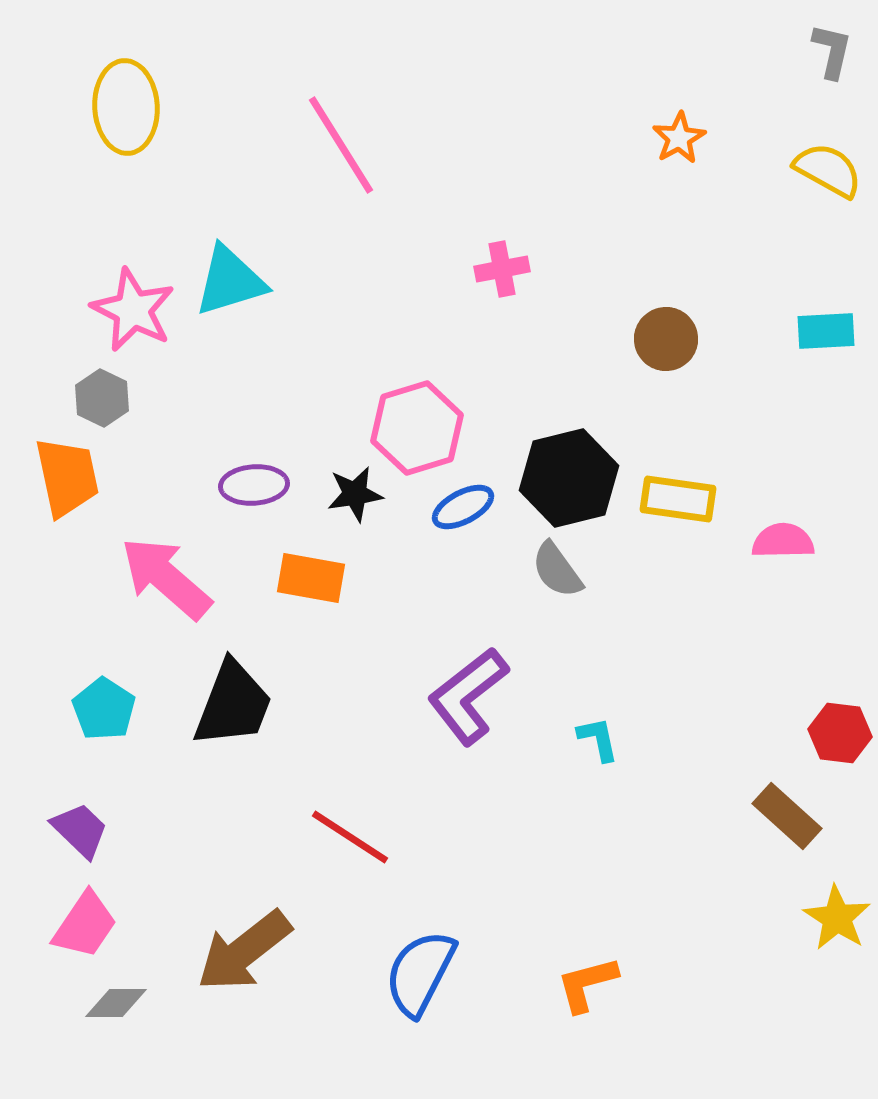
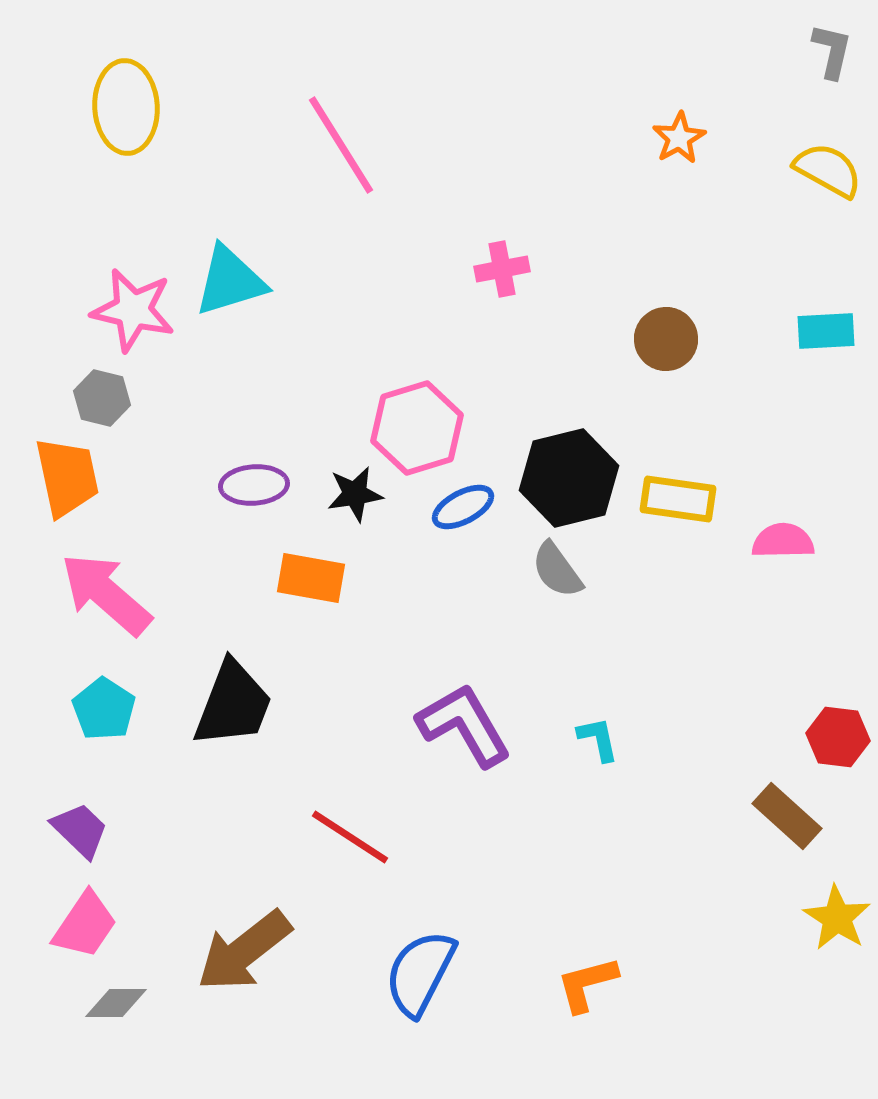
pink star: rotated 14 degrees counterclockwise
gray hexagon: rotated 12 degrees counterclockwise
pink arrow: moved 60 px left, 16 px down
purple L-shape: moved 4 px left, 29 px down; rotated 98 degrees clockwise
red hexagon: moved 2 px left, 4 px down
